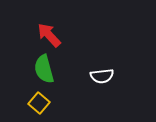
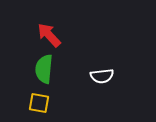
green semicircle: rotated 20 degrees clockwise
yellow square: rotated 30 degrees counterclockwise
